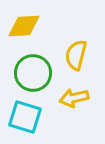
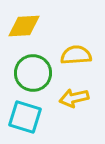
yellow semicircle: rotated 72 degrees clockwise
